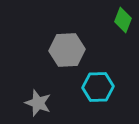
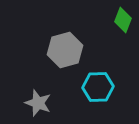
gray hexagon: moved 2 px left; rotated 12 degrees counterclockwise
